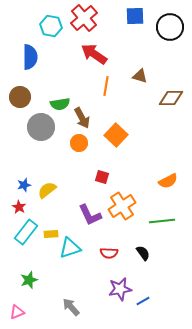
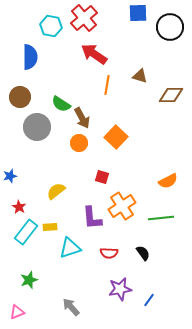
blue square: moved 3 px right, 3 px up
orange line: moved 1 px right, 1 px up
brown diamond: moved 3 px up
green semicircle: moved 1 px right; rotated 42 degrees clockwise
gray circle: moved 4 px left
orange square: moved 2 px down
blue star: moved 14 px left, 9 px up
yellow semicircle: moved 9 px right, 1 px down
purple L-shape: moved 2 px right, 3 px down; rotated 20 degrees clockwise
green line: moved 1 px left, 3 px up
yellow rectangle: moved 1 px left, 7 px up
blue line: moved 6 px right, 1 px up; rotated 24 degrees counterclockwise
